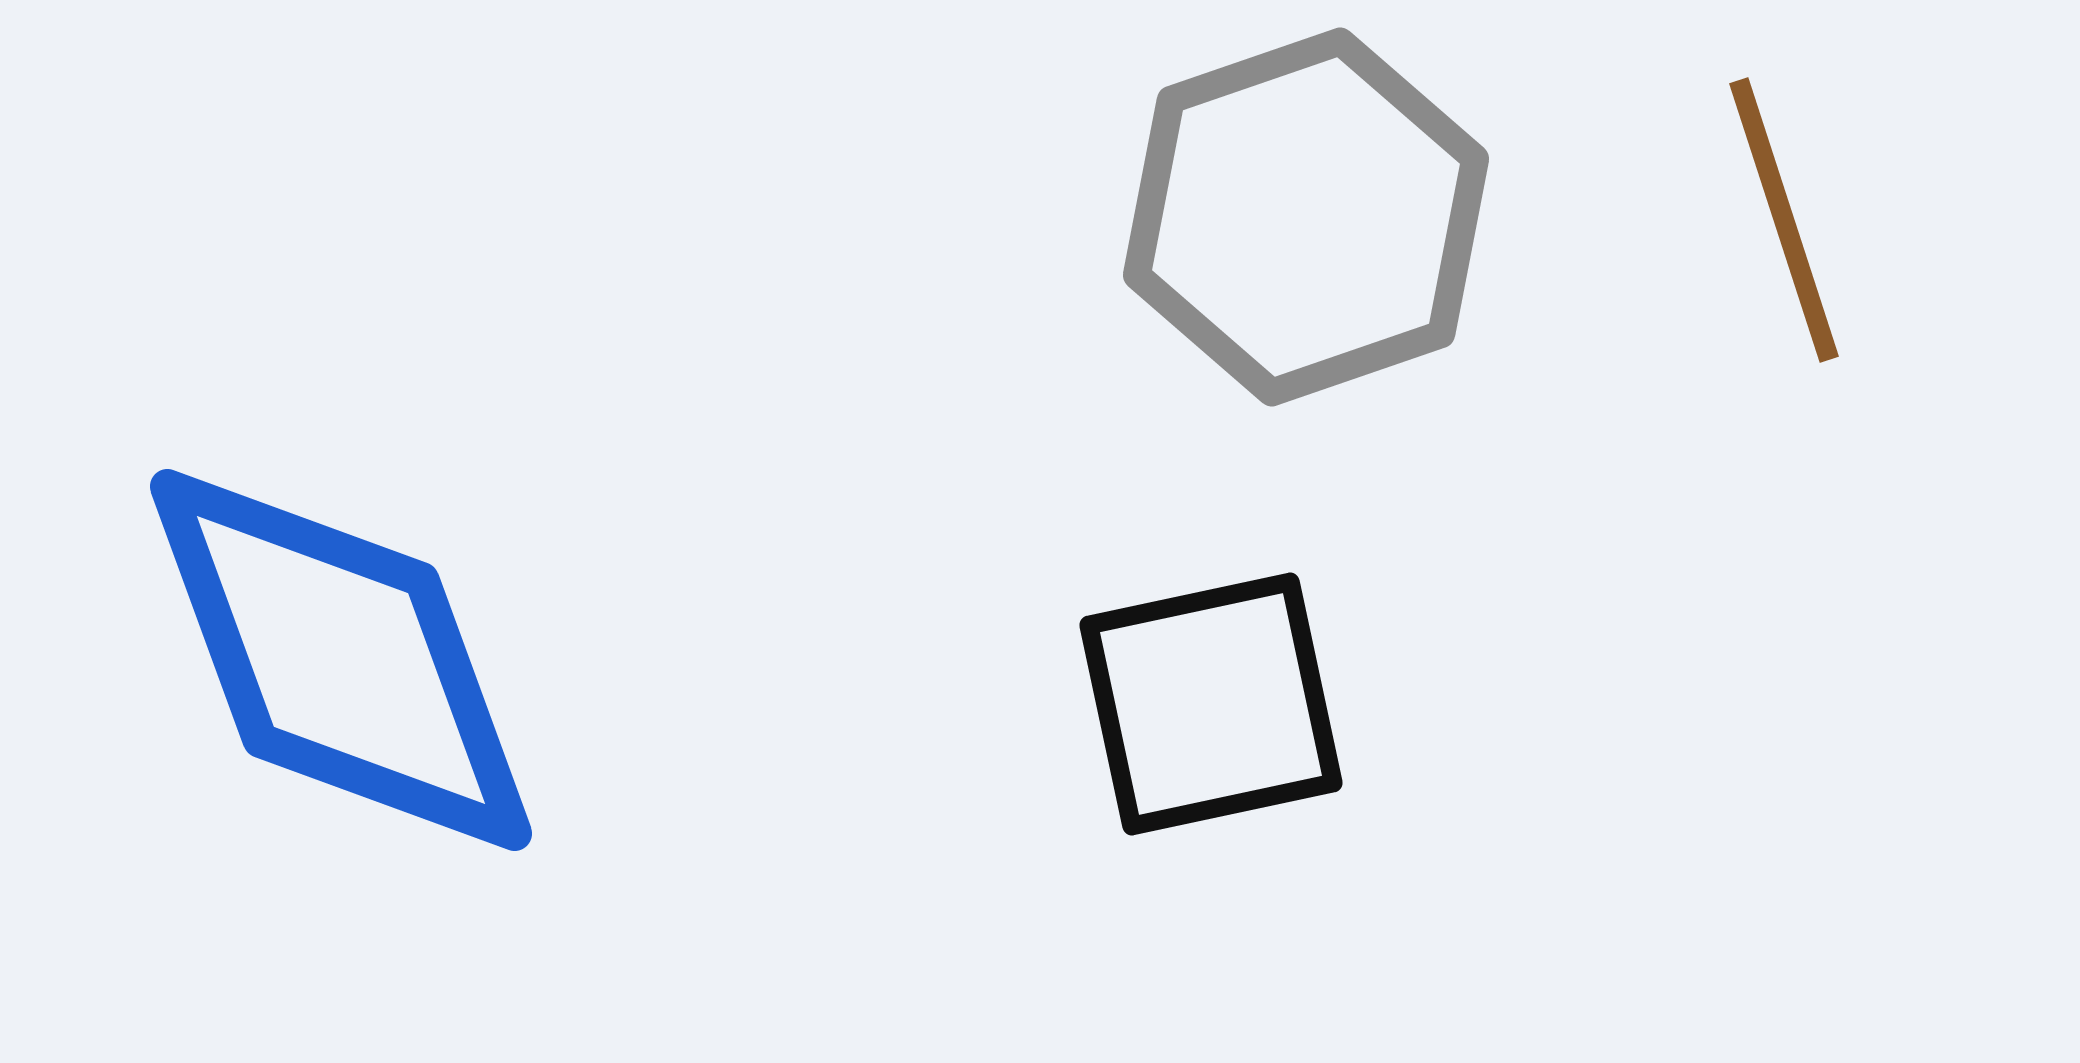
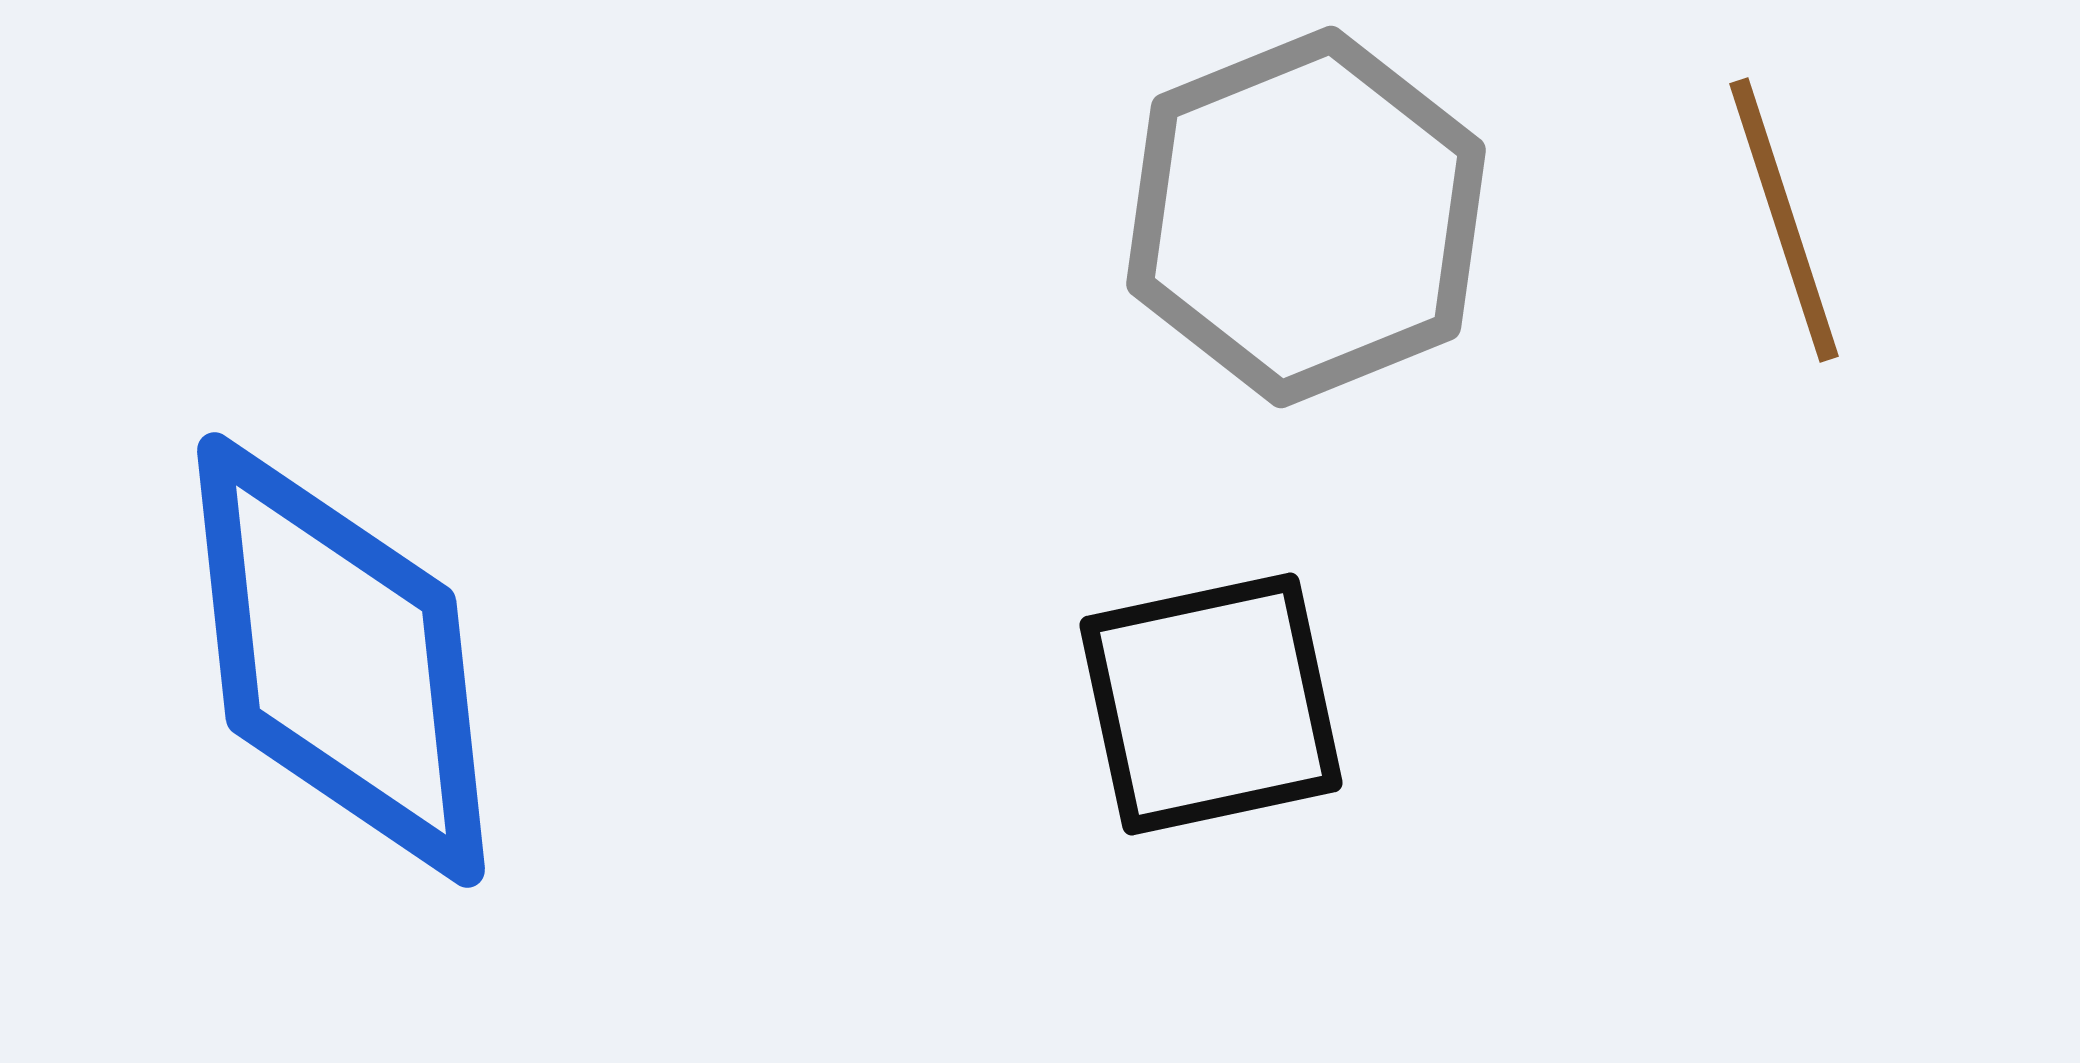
gray hexagon: rotated 3 degrees counterclockwise
blue diamond: rotated 14 degrees clockwise
